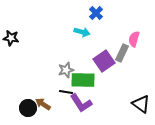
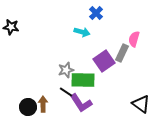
black star: moved 11 px up
black line: rotated 24 degrees clockwise
brown arrow: rotated 56 degrees clockwise
black circle: moved 1 px up
